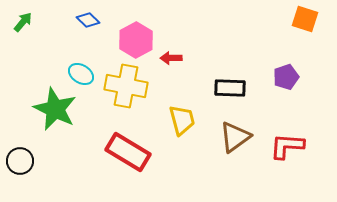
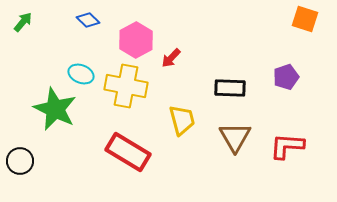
red arrow: rotated 45 degrees counterclockwise
cyan ellipse: rotated 10 degrees counterclockwise
brown triangle: rotated 24 degrees counterclockwise
